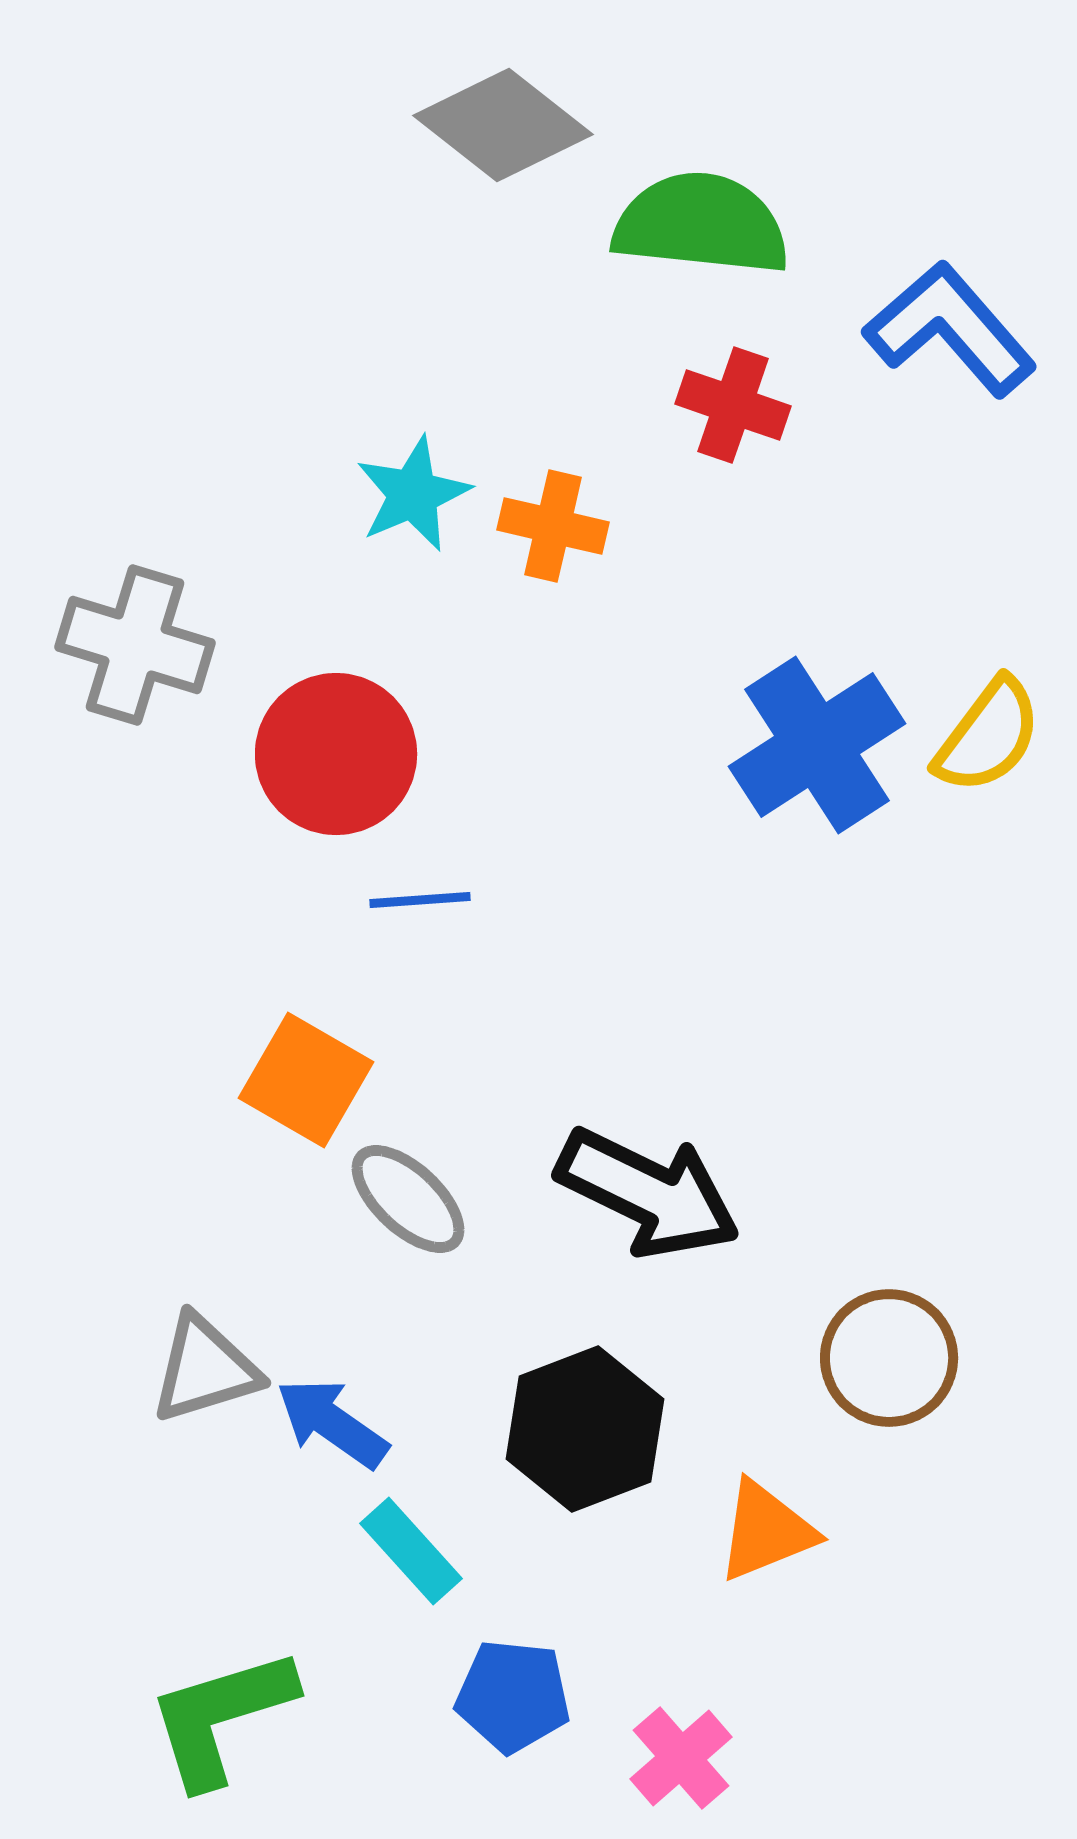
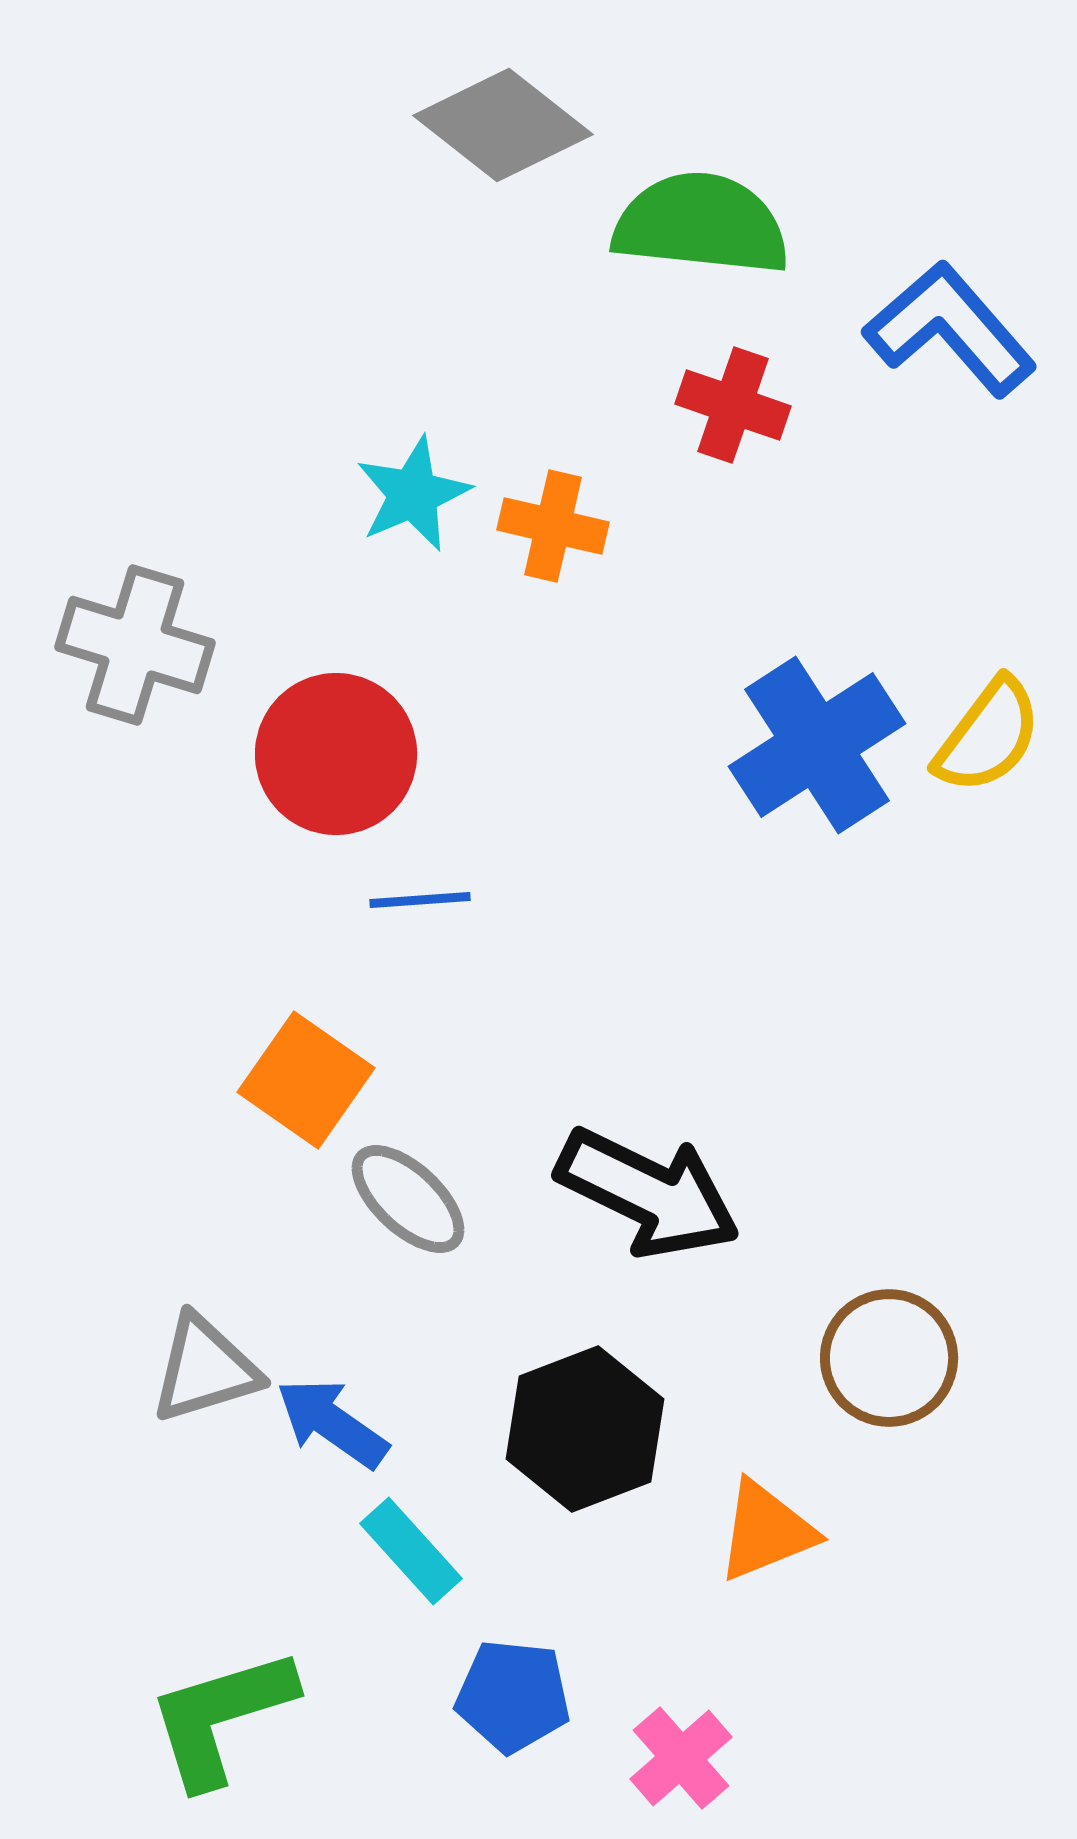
orange square: rotated 5 degrees clockwise
